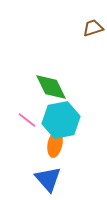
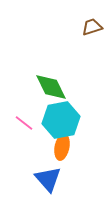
brown trapezoid: moved 1 px left, 1 px up
pink line: moved 3 px left, 3 px down
orange ellipse: moved 7 px right, 3 px down
